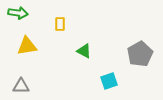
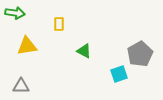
green arrow: moved 3 px left
yellow rectangle: moved 1 px left
cyan square: moved 10 px right, 7 px up
